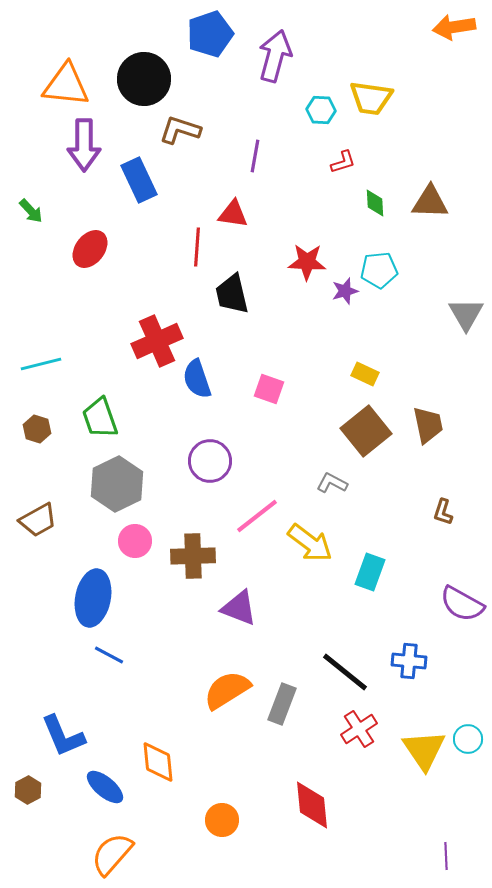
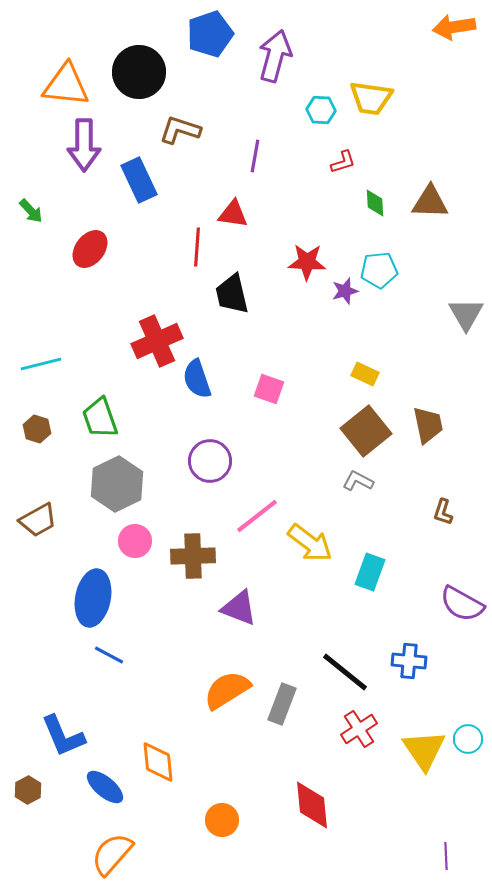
black circle at (144, 79): moved 5 px left, 7 px up
gray L-shape at (332, 483): moved 26 px right, 2 px up
